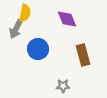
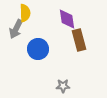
yellow semicircle: rotated 12 degrees counterclockwise
purple diamond: rotated 15 degrees clockwise
brown rectangle: moved 4 px left, 15 px up
